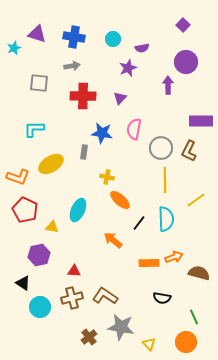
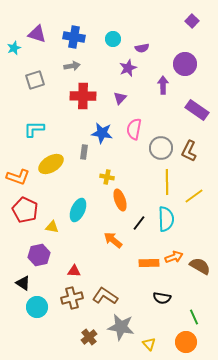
purple square at (183, 25): moved 9 px right, 4 px up
purple circle at (186, 62): moved 1 px left, 2 px down
gray square at (39, 83): moved 4 px left, 3 px up; rotated 24 degrees counterclockwise
purple arrow at (168, 85): moved 5 px left
purple rectangle at (201, 121): moved 4 px left, 11 px up; rotated 35 degrees clockwise
yellow line at (165, 180): moved 2 px right, 2 px down
orange ellipse at (120, 200): rotated 30 degrees clockwise
yellow line at (196, 200): moved 2 px left, 4 px up
brown semicircle at (199, 273): moved 1 px right, 7 px up; rotated 15 degrees clockwise
cyan circle at (40, 307): moved 3 px left
